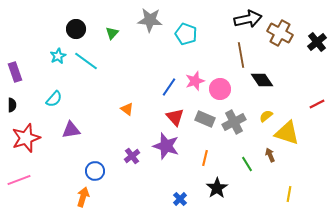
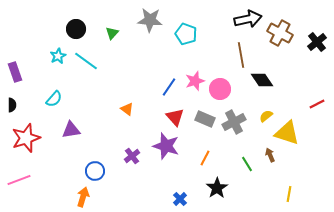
orange line: rotated 14 degrees clockwise
